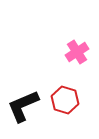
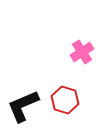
pink cross: moved 5 px right
